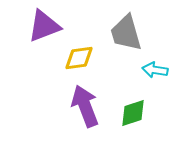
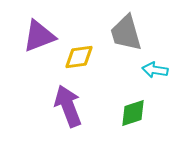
purple triangle: moved 5 px left, 10 px down
yellow diamond: moved 1 px up
purple arrow: moved 17 px left
